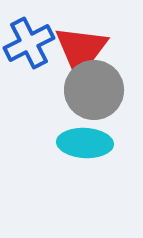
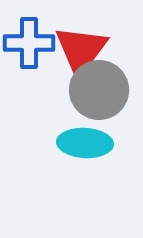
blue cross: rotated 27 degrees clockwise
gray circle: moved 5 px right
